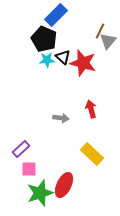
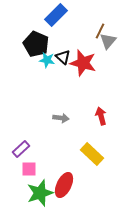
black pentagon: moved 8 px left, 5 px down
cyan star: rotated 14 degrees clockwise
red arrow: moved 10 px right, 7 px down
